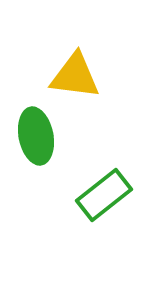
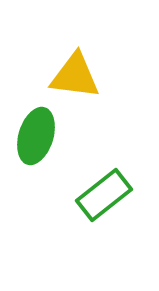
green ellipse: rotated 28 degrees clockwise
